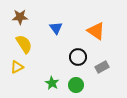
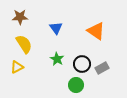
black circle: moved 4 px right, 7 px down
gray rectangle: moved 1 px down
green star: moved 5 px right, 24 px up
